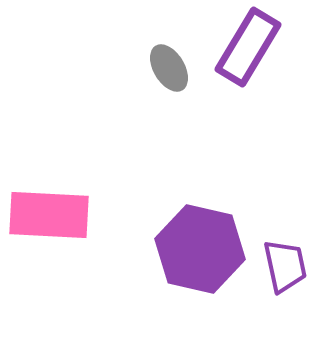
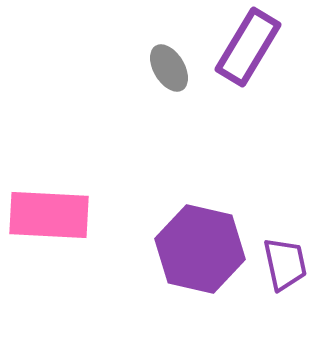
purple trapezoid: moved 2 px up
